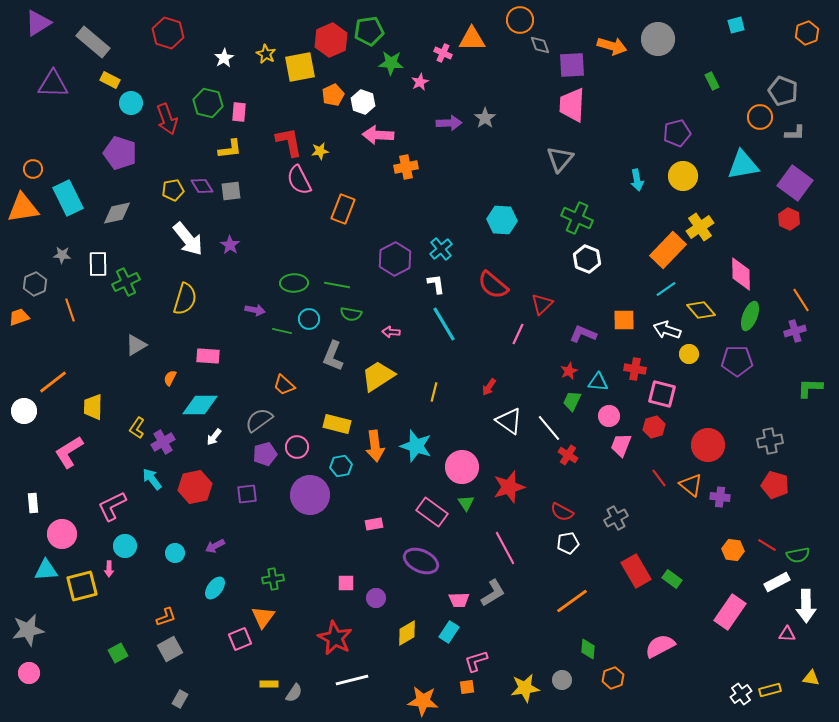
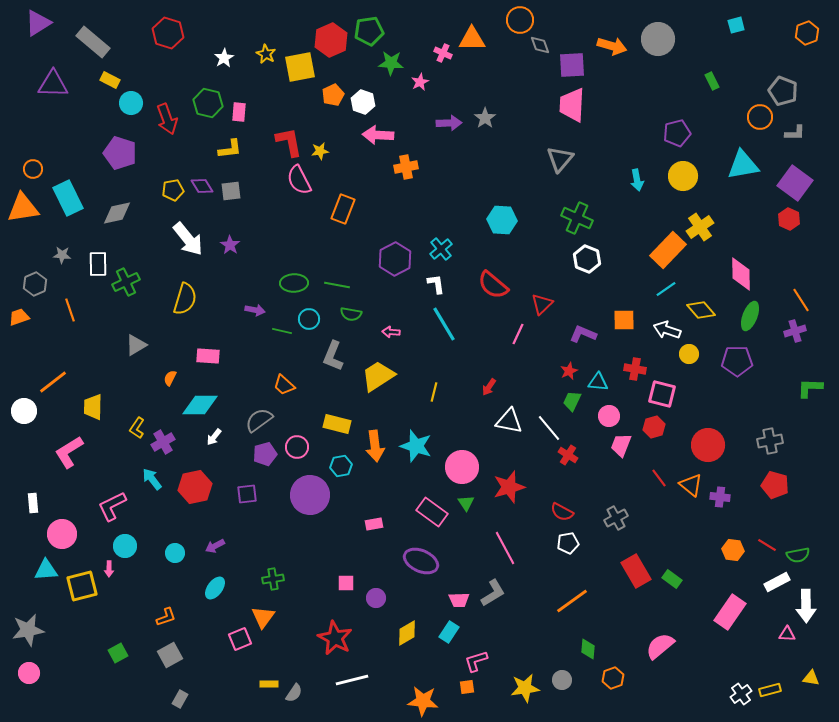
white triangle at (509, 421): rotated 24 degrees counterclockwise
pink semicircle at (660, 646): rotated 12 degrees counterclockwise
gray square at (170, 649): moved 6 px down
